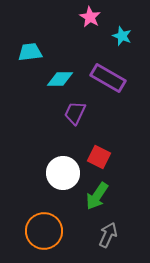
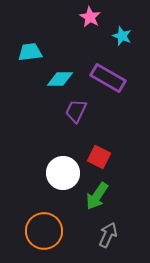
purple trapezoid: moved 1 px right, 2 px up
